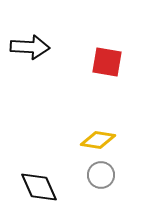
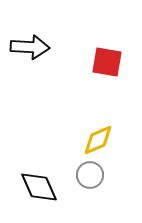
yellow diamond: rotated 32 degrees counterclockwise
gray circle: moved 11 px left
